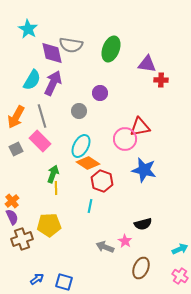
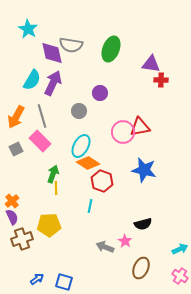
purple triangle: moved 4 px right
pink circle: moved 2 px left, 7 px up
